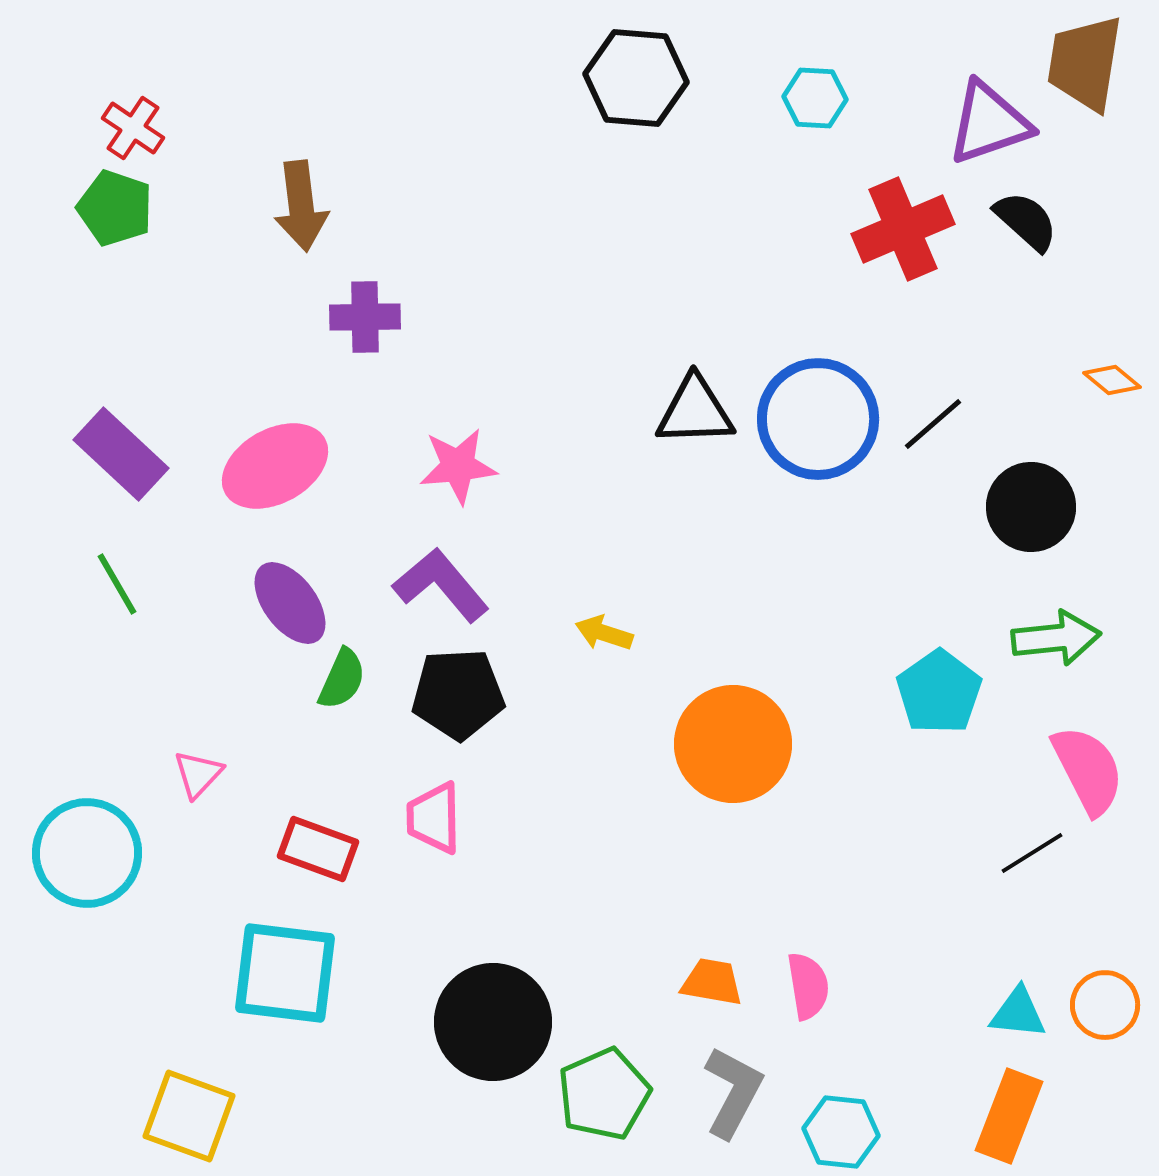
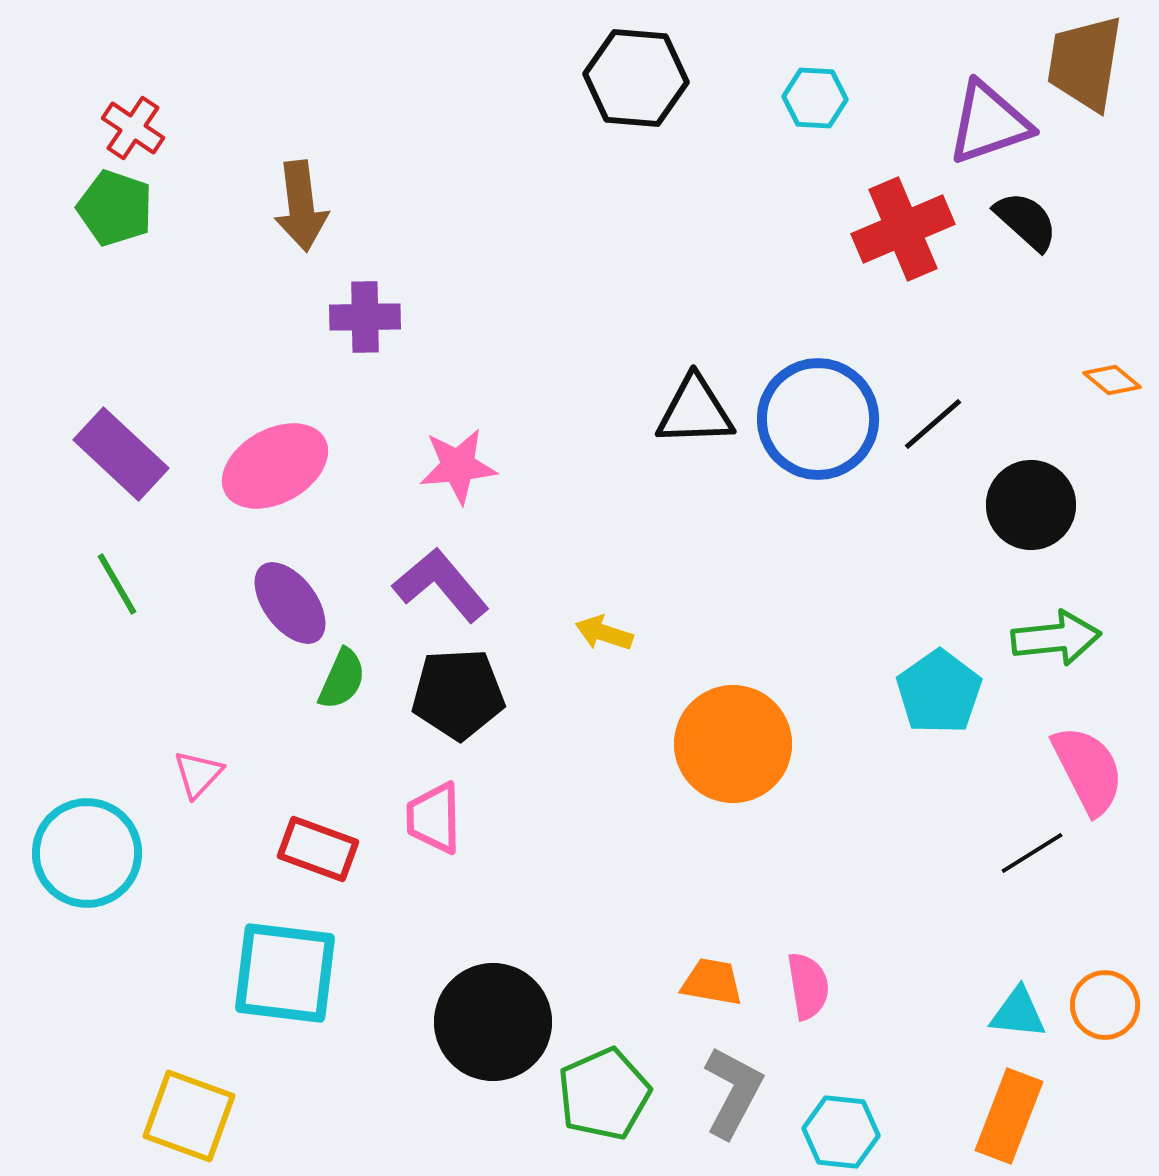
black circle at (1031, 507): moved 2 px up
